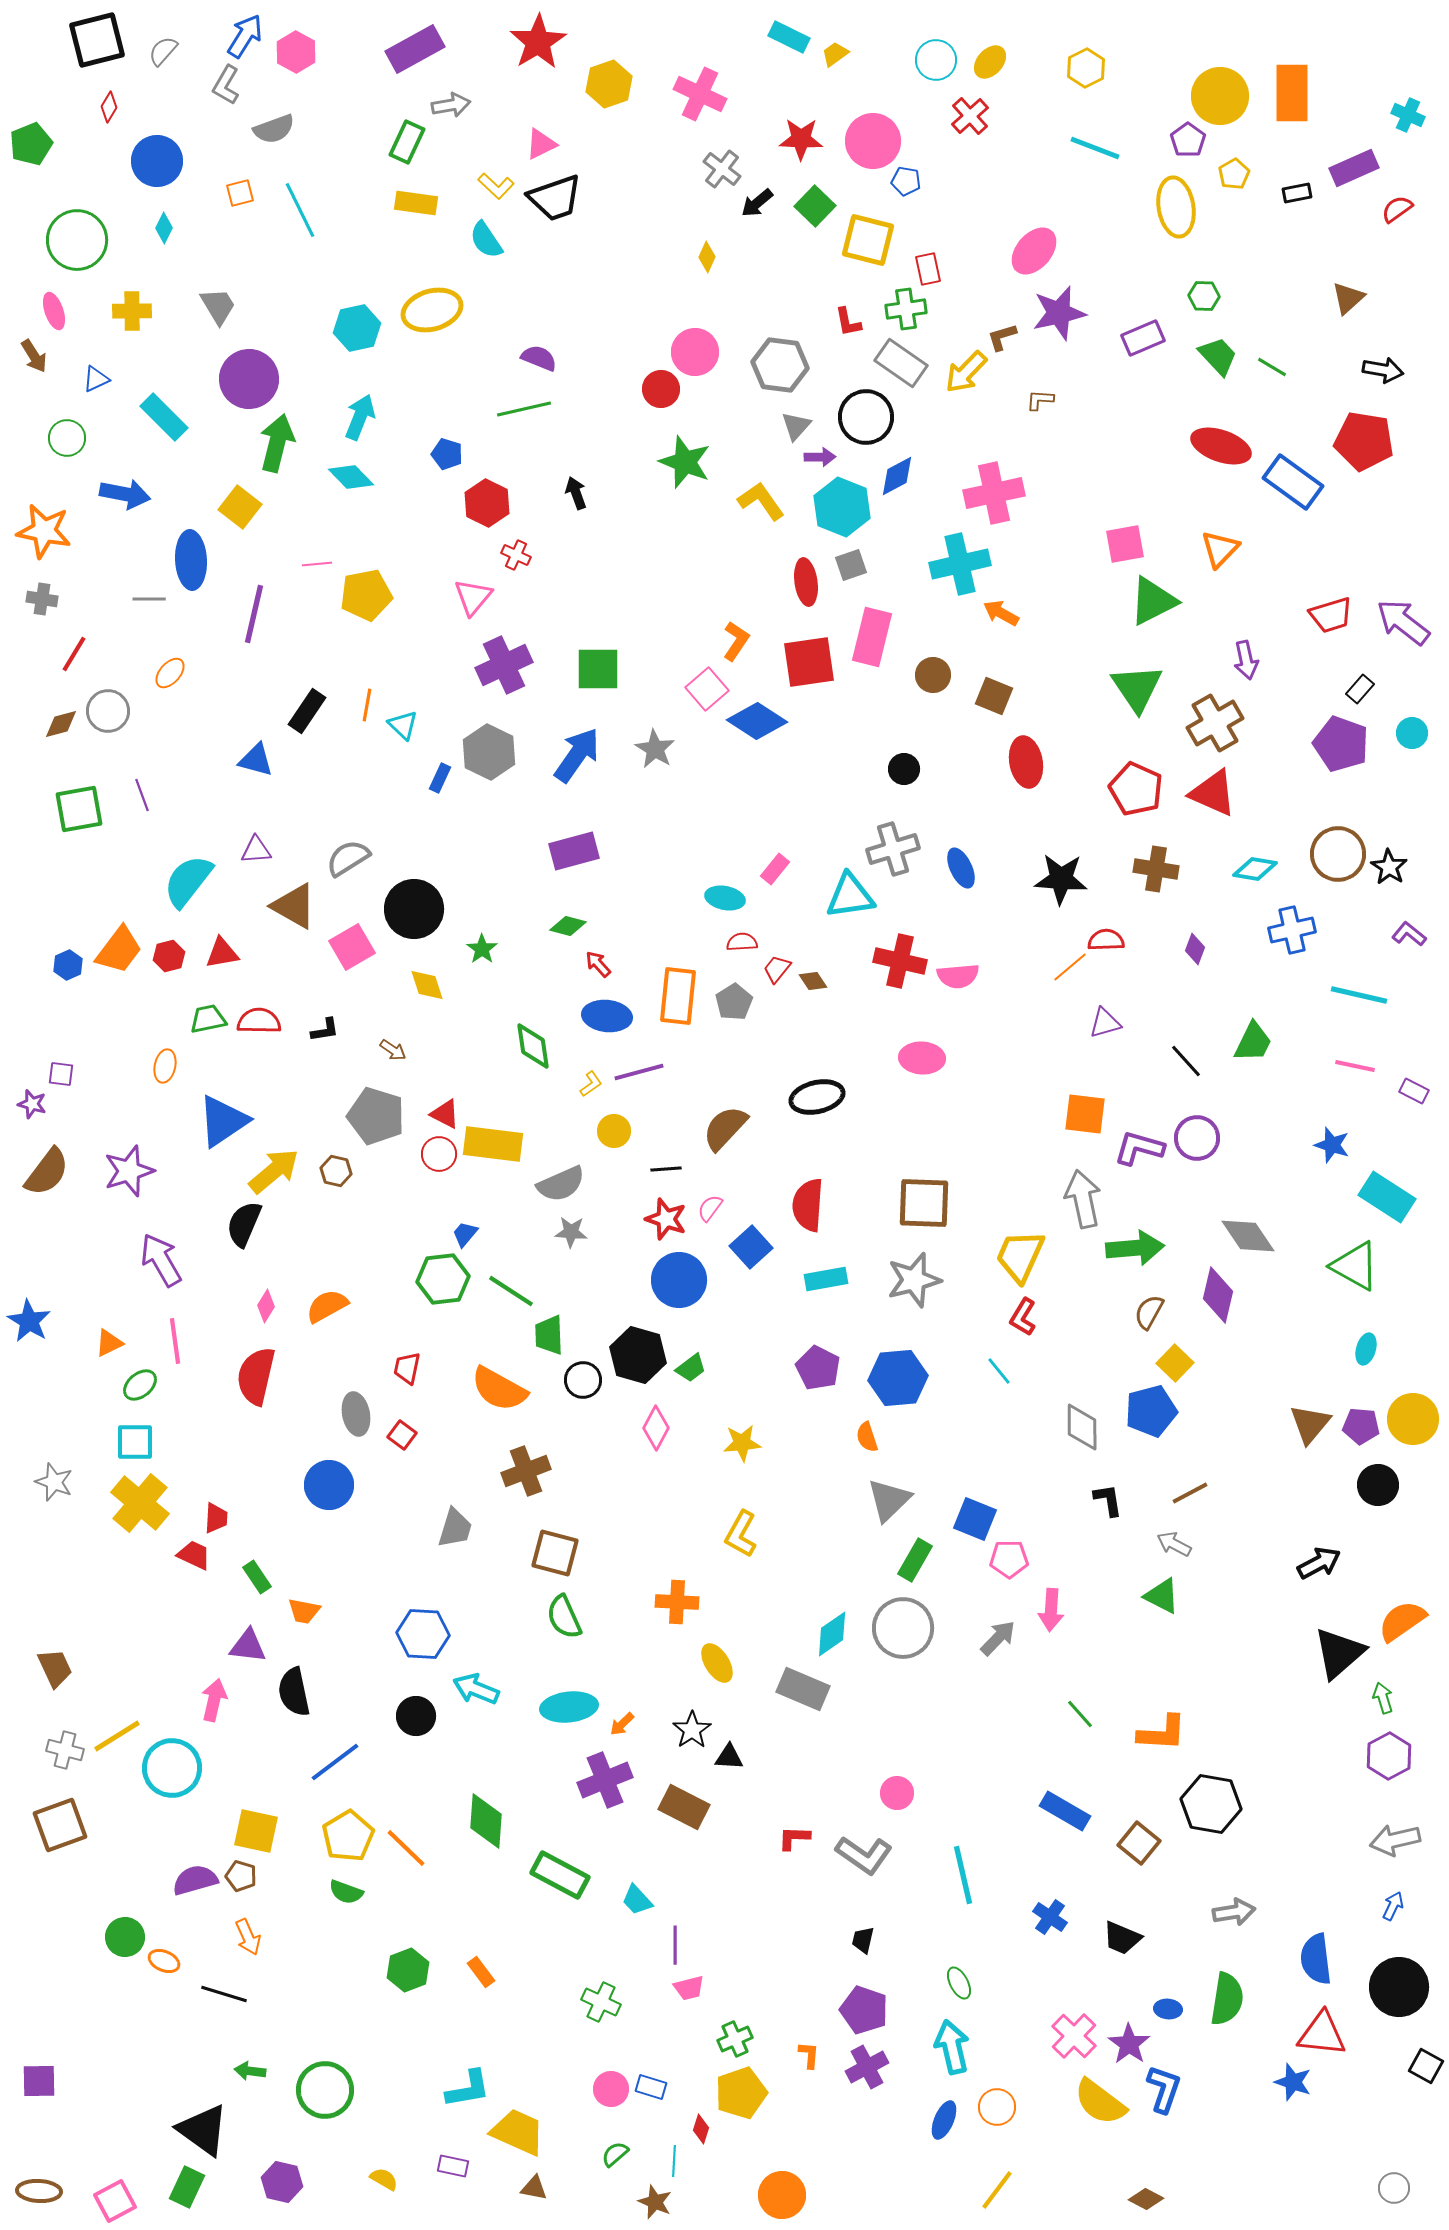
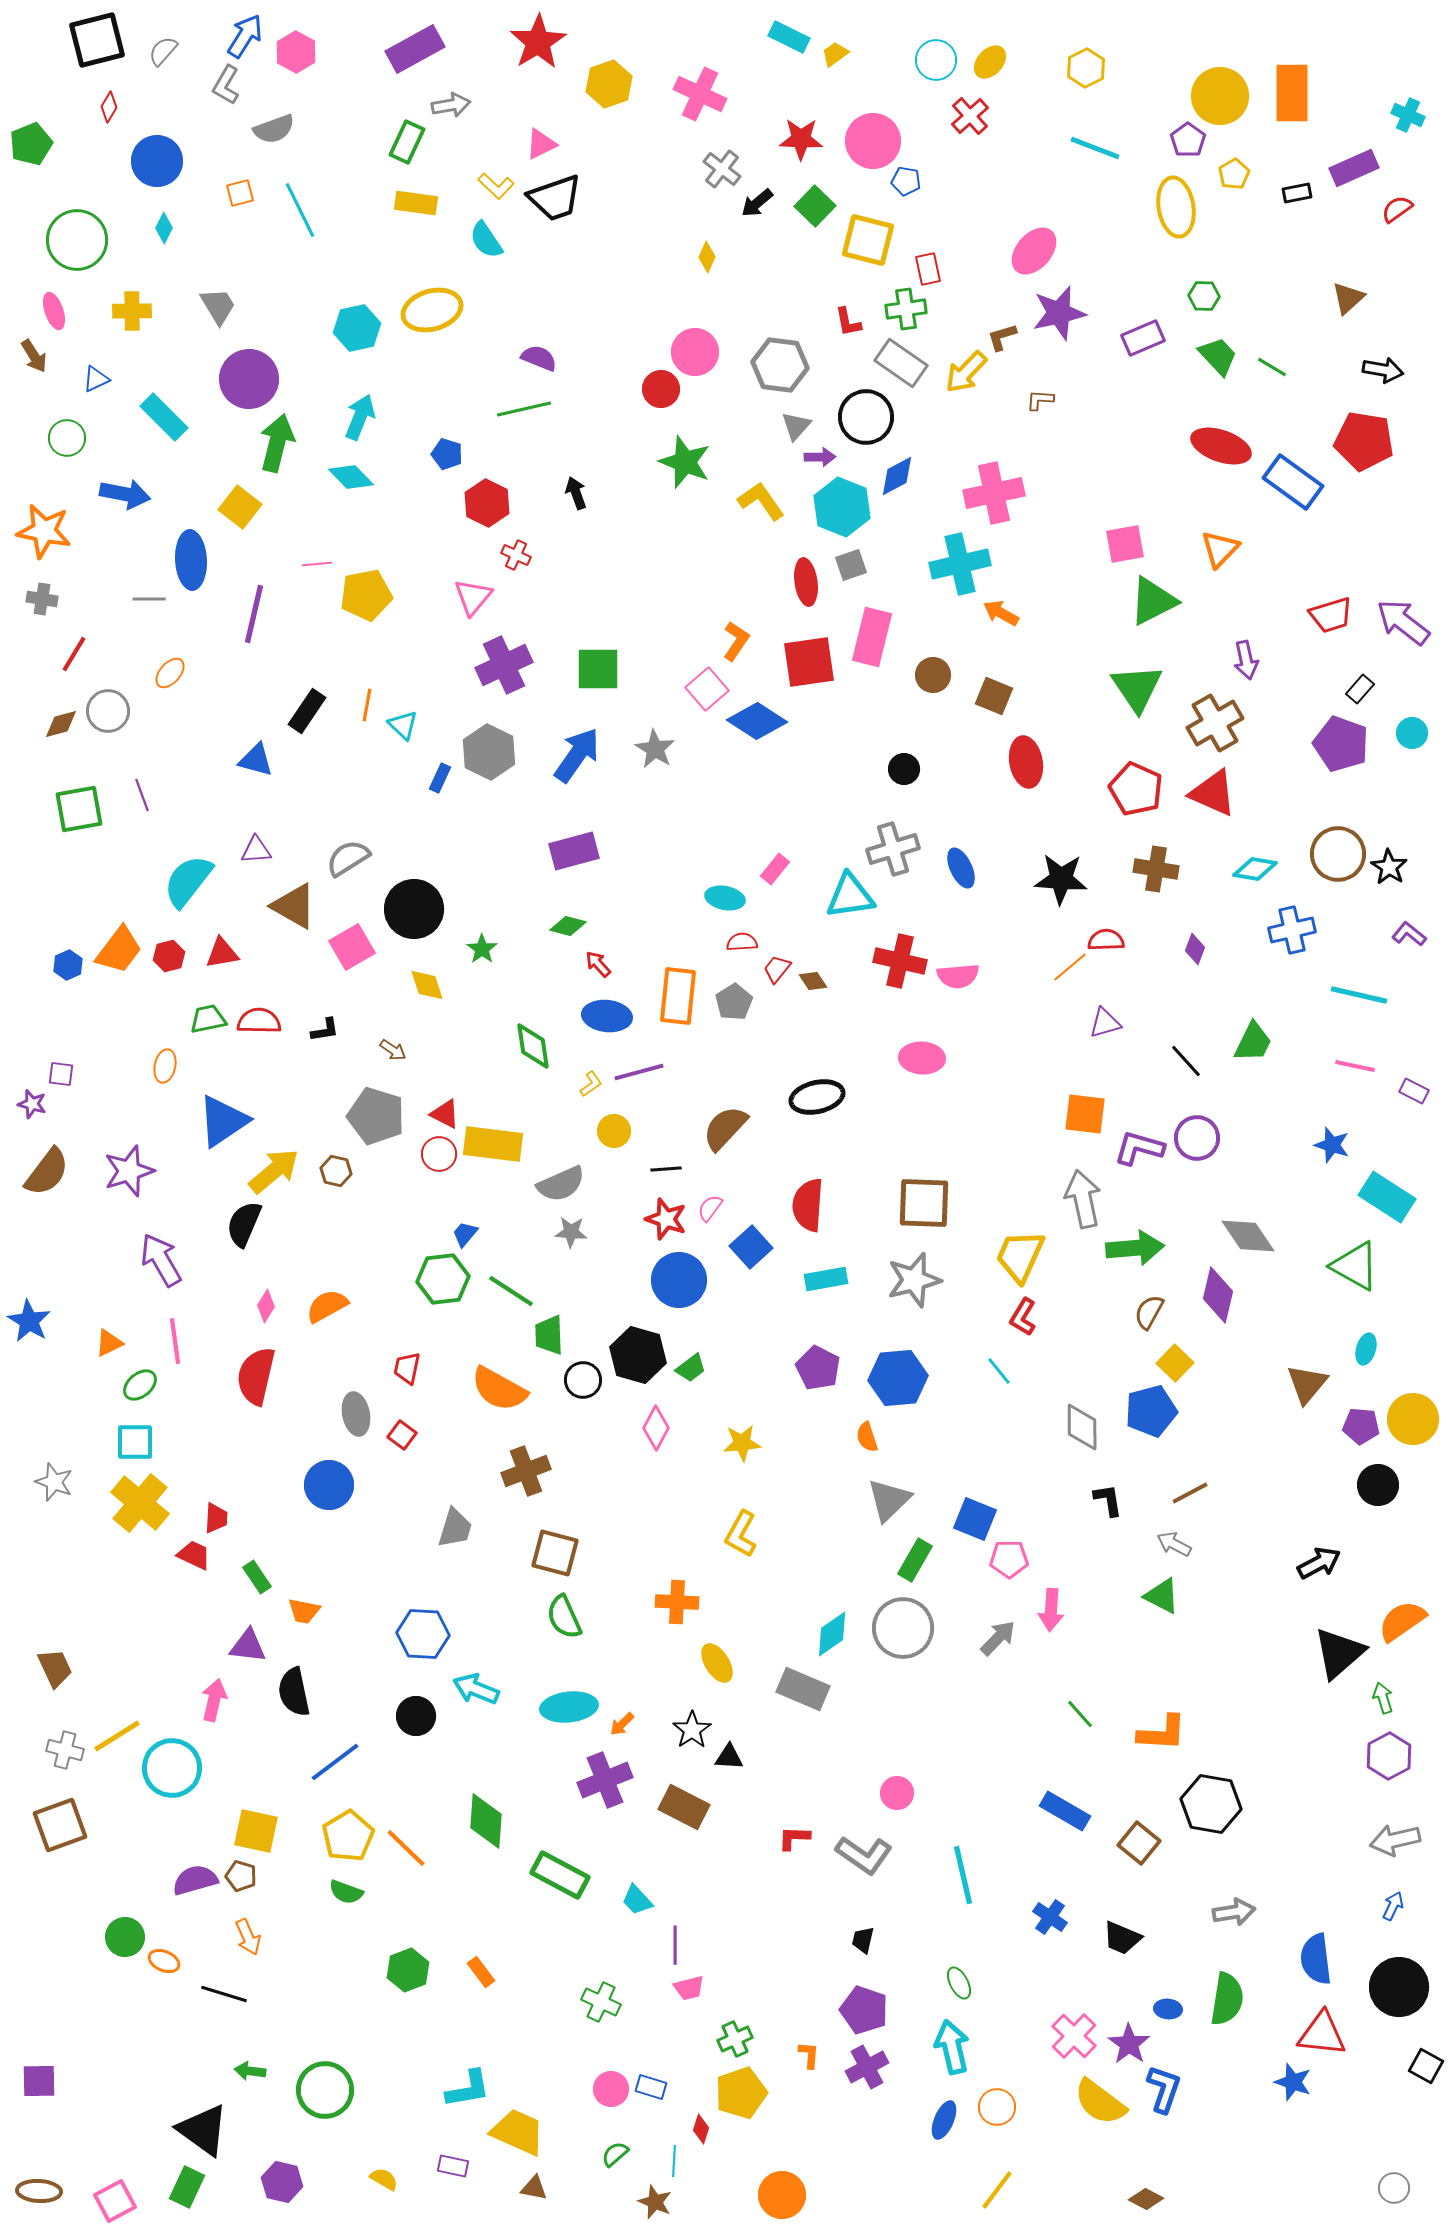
brown triangle at (1310, 1424): moved 3 px left, 40 px up
